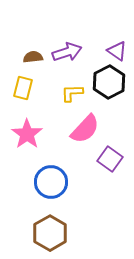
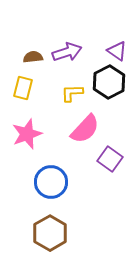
pink star: rotated 16 degrees clockwise
